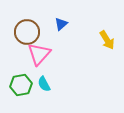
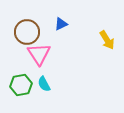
blue triangle: rotated 16 degrees clockwise
pink triangle: rotated 15 degrees counterclockwise
